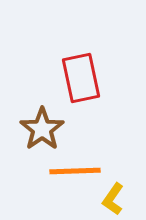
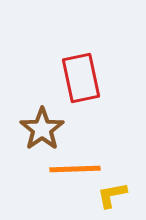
orange line: moved 2 px up
yellow L-shape: moved 1 px left, 4 px up; rotated 44 degrees clockwise
